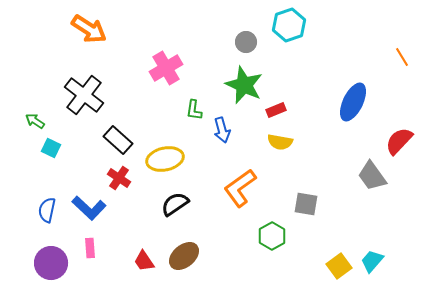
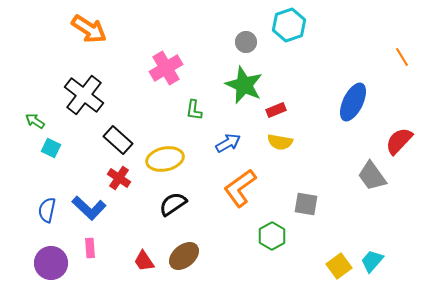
blue arrow: moved 6 px right, 13 px down; rotated 105 degrees counterclockwise
black semicircle: moved 2 px left
